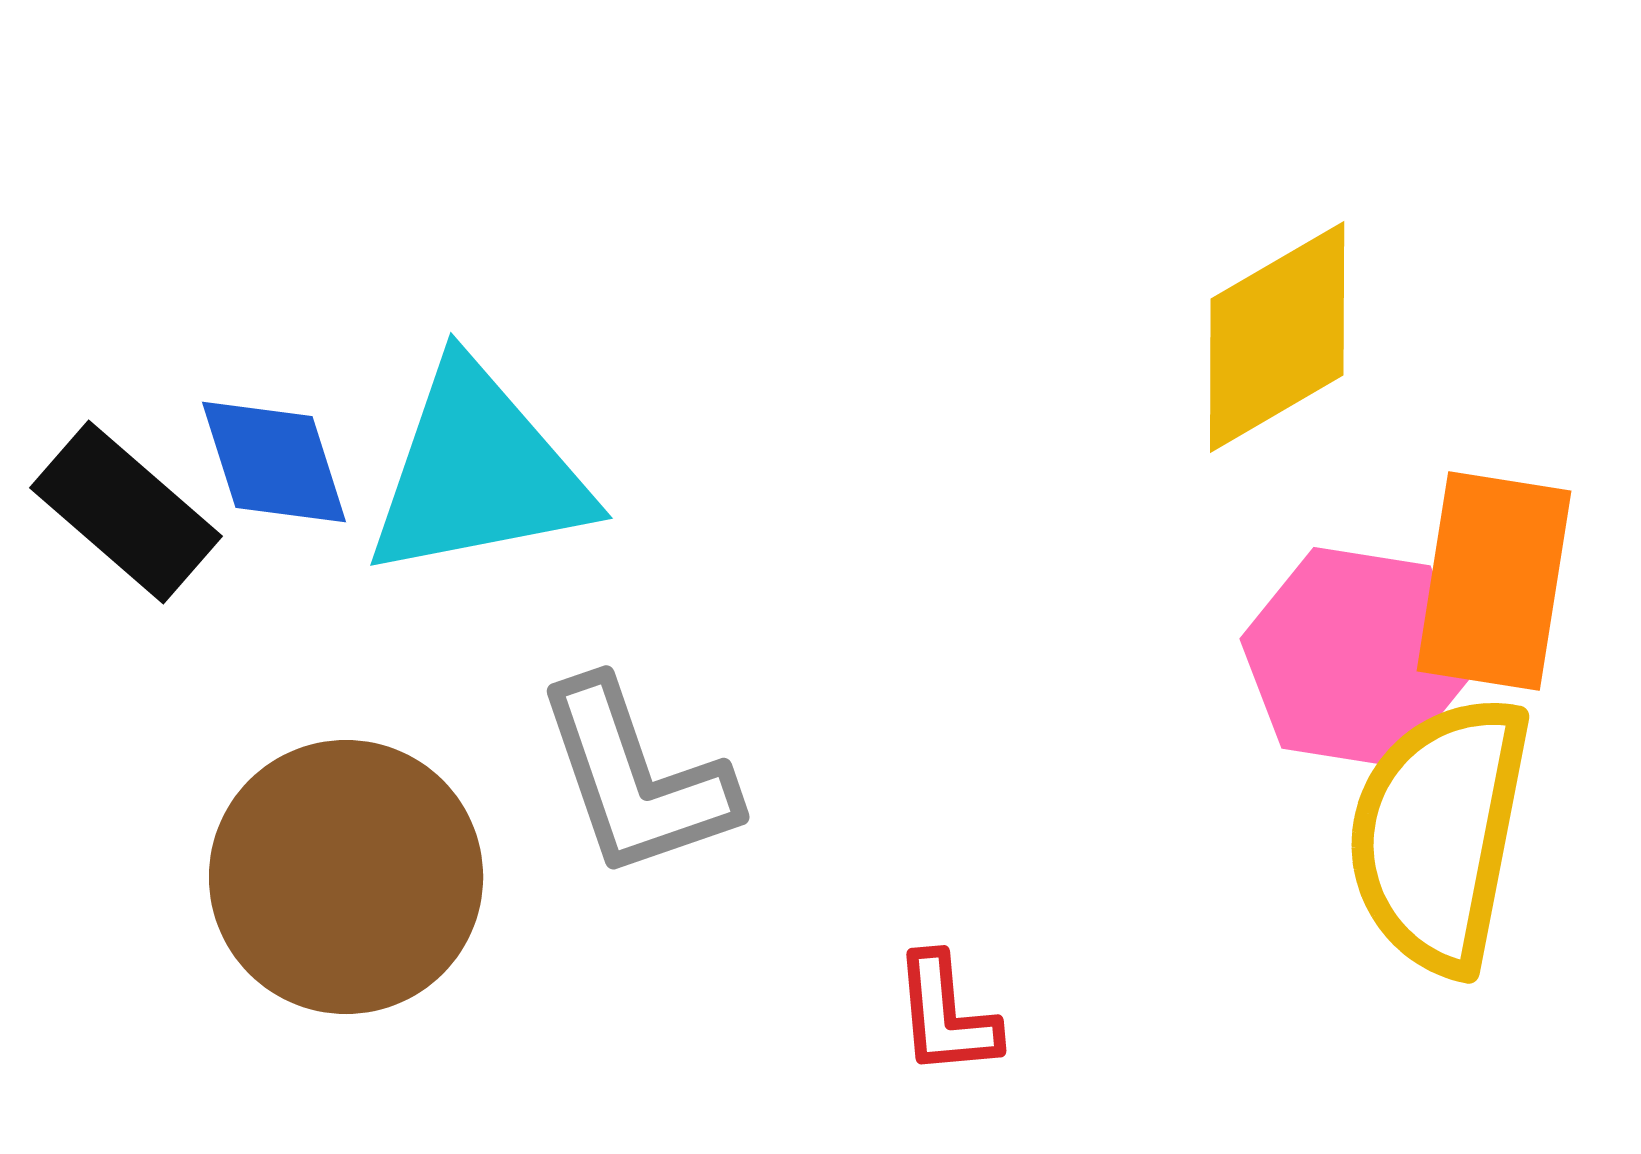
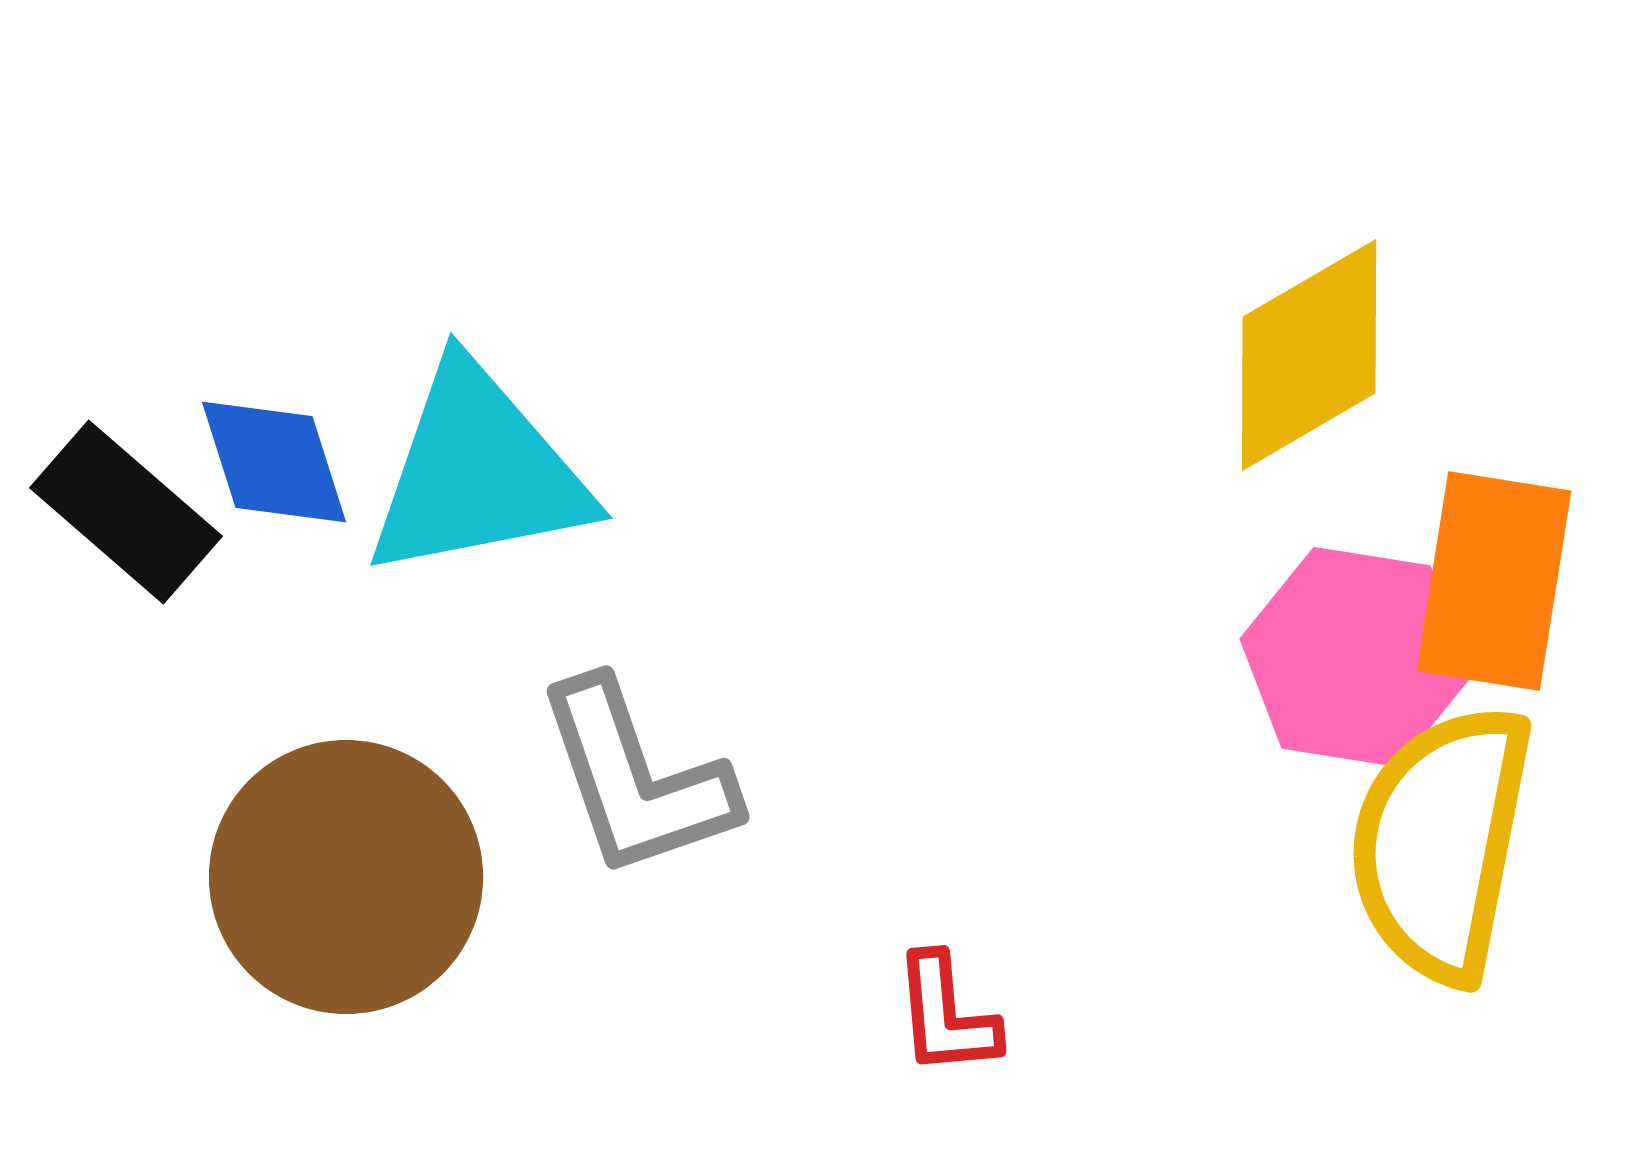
yellow diamond: moved 32 px right, 18 px down
yellow semicircle: moved 2 px right, 9 px down
